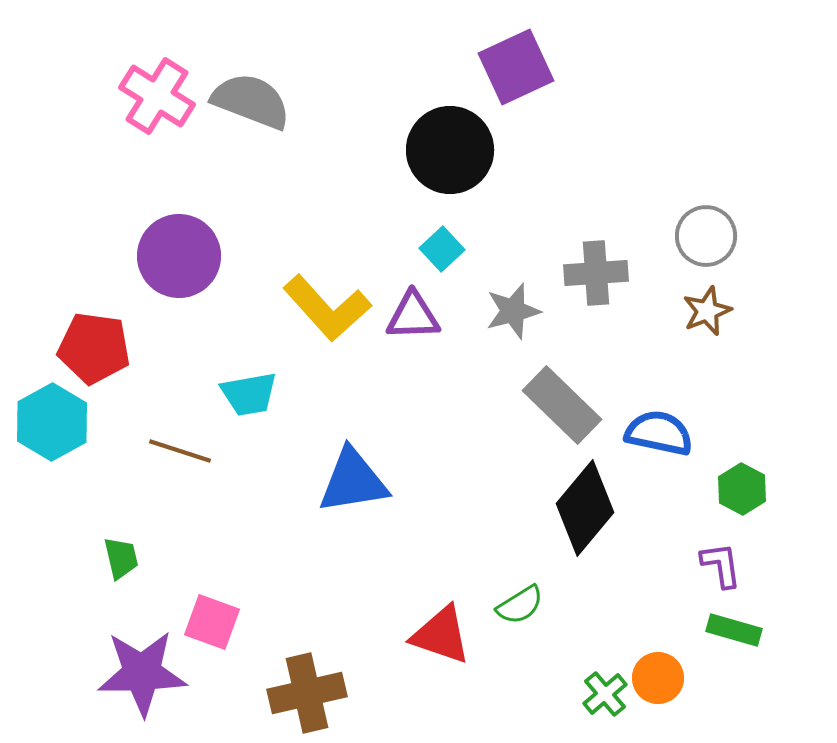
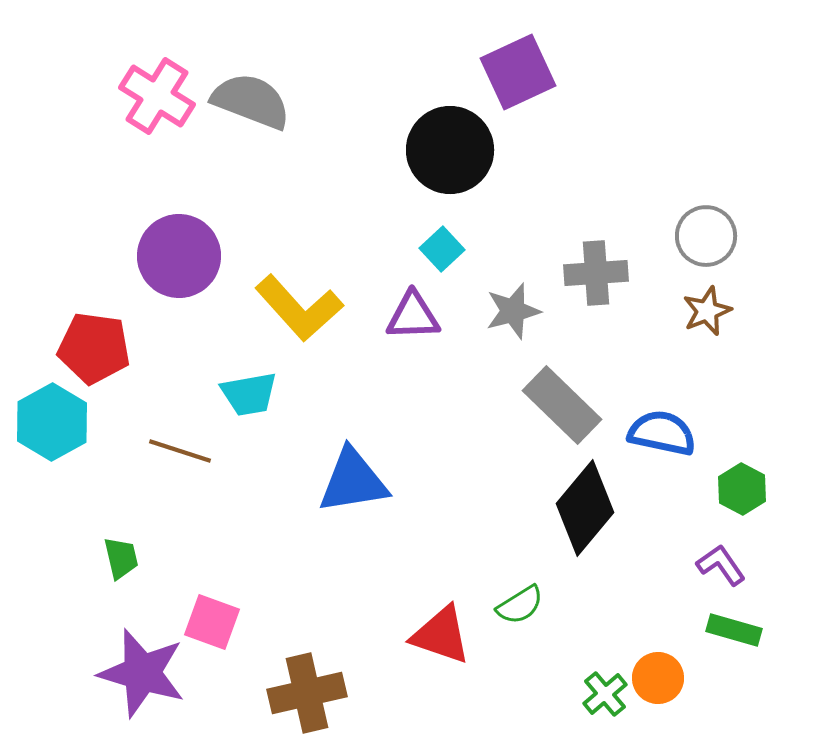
purple square: moved 2 px right, 5 px down
yellow L-shape: moved 28 px left
blue semicircle: moved 3 px right
purple L-shape: rotated 27 degrees counterclockwise
purple star: rotated 18 degrees clockwise
